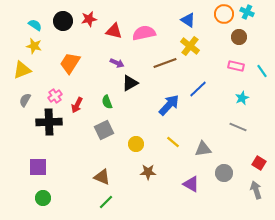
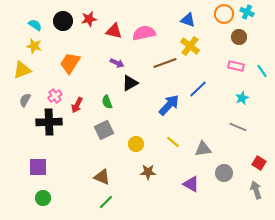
blue triangle: rotated 14 degrees counterclockwise
